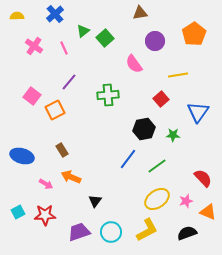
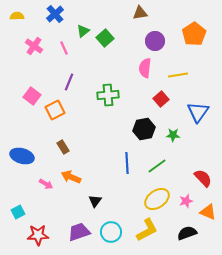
pink semicircle: moved 11 px right, 4 px down; rotated 42 degrees clockwise
purple line: rotated 18 degrees counterclockwise
brown rectangle: moved 1 px right, 3 px up
blue line: moved 1 px left, 4 px down; rotated 40 degrees counterclockwise
red star: moved 7 px left, 20 px down
